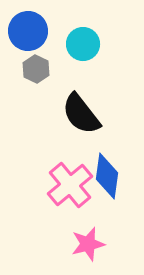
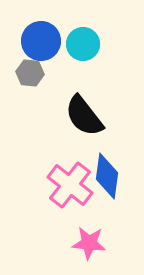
blue circle: moved 13 px right, 10 px down
gray hexagon: moved 6 px left, 4 px down; rotated 20 degrees counterclockwise
black semicircle: moved 3 px right, 2 px down
pink cross: rotated 12 degrees counterclockwise
pink star: moved 1 px right, 1 px up; rotated 20 degrees clockwise
